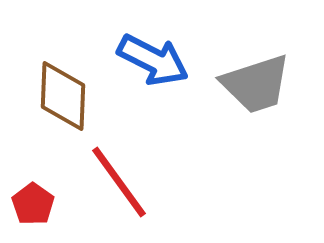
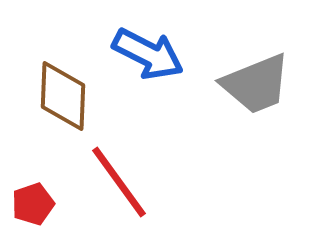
blue arrow: moved 5 px left, 6 px up
gray trapezoid: rotated 4 degrees counterclockwise
red pentagon: rotated 18 degrees clockwise
